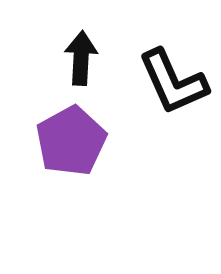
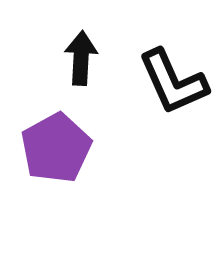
purple pentagon: moved 15 px left, 7 px down
